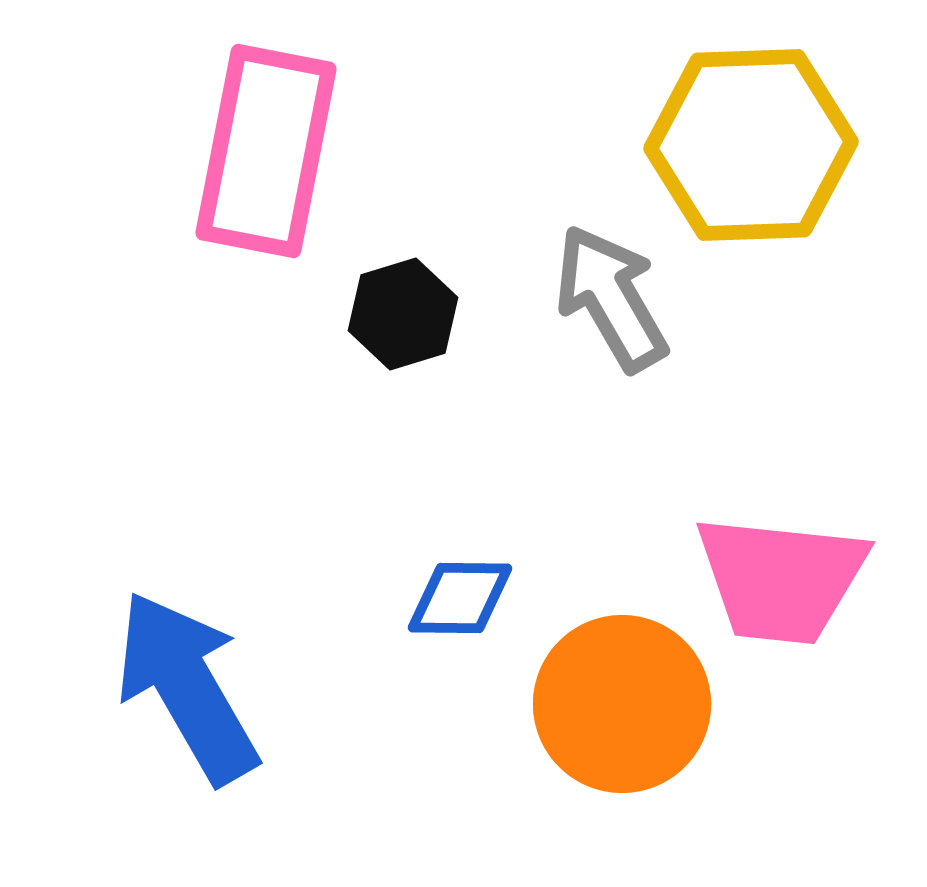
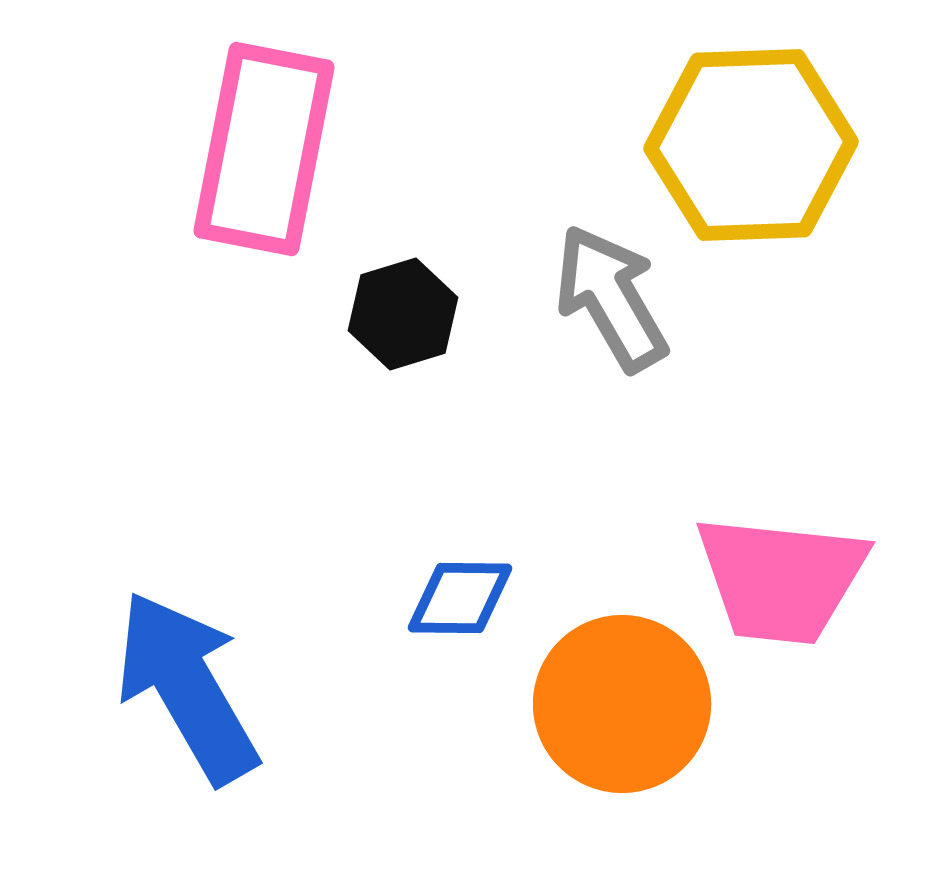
pink rectangle: moved 2 px left, 2 px up
